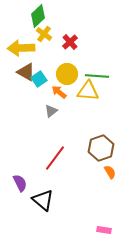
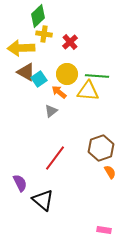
yellow cross: rotated 28 degrees counterclockwise
